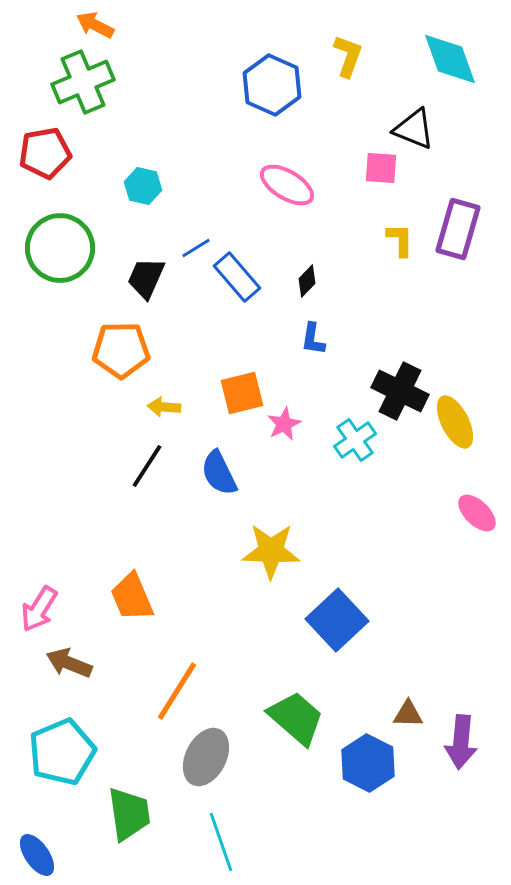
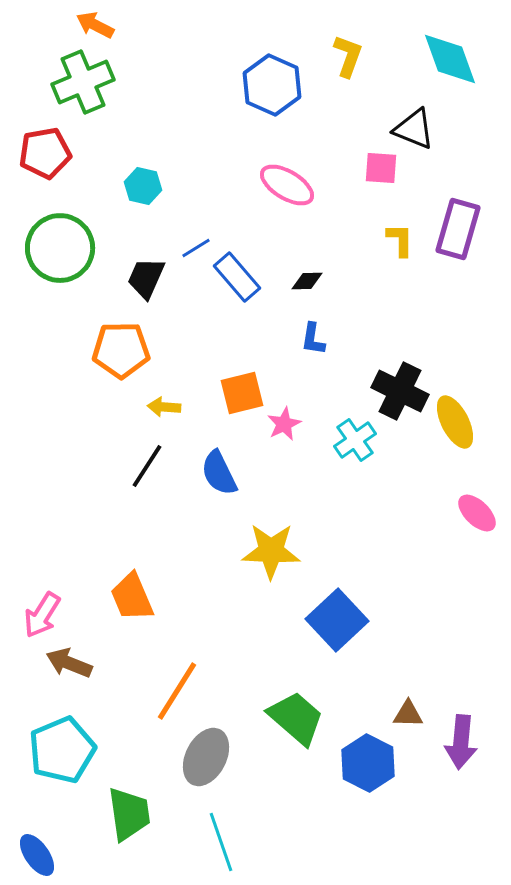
black diamond at (307, 281): rotated 44 degrees clockwise
pink arrow at (39, 609): moved 3 px right, 6 px down
cyan pentagon at (62, 752): moved 2 px up
